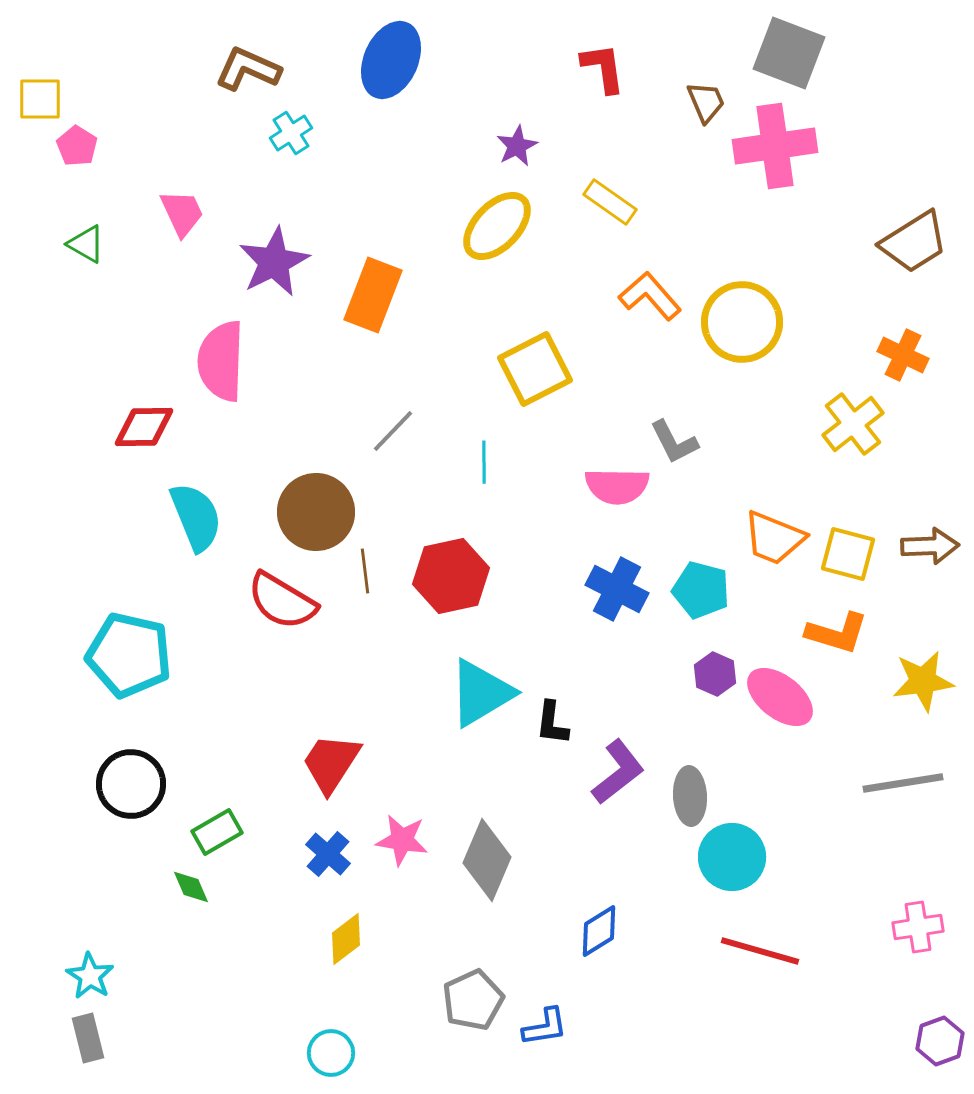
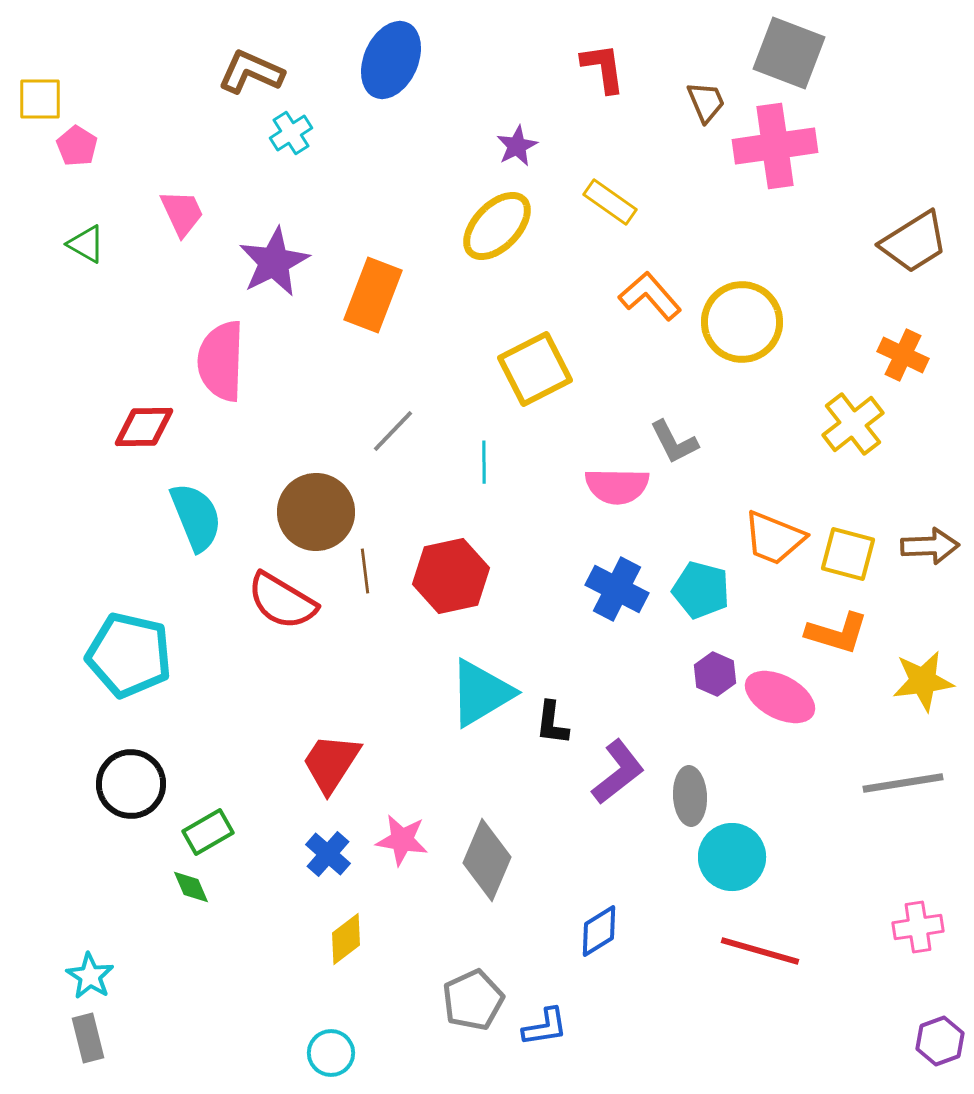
brown L-shape at (248, 69): moved 3 px right, 3 px down
pink ellipse at (780, 697): rotated 10 degrees counterclockwise
green rectangle at (217, 832): moved 9 px left
